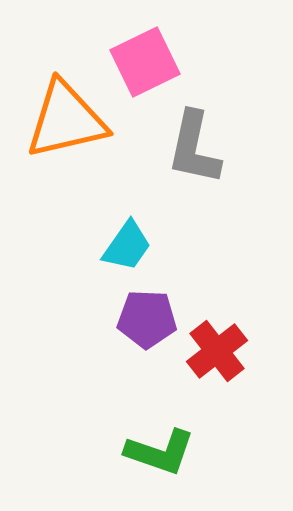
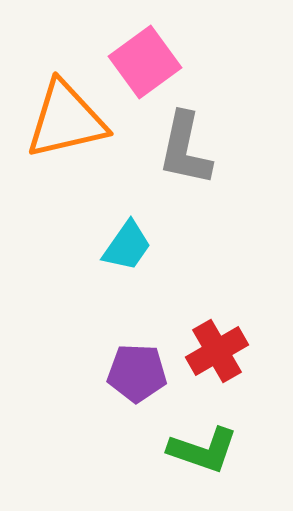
pink square: rotated 10 degrees counterclockwise
gray L-shape: moved 9 px left, 1 px down
purple pentagon: moved 10 px left, 54 px down
red cross: rotated 8 degrees clockwise
green L-shape: moved 43 px right, 2 px up
